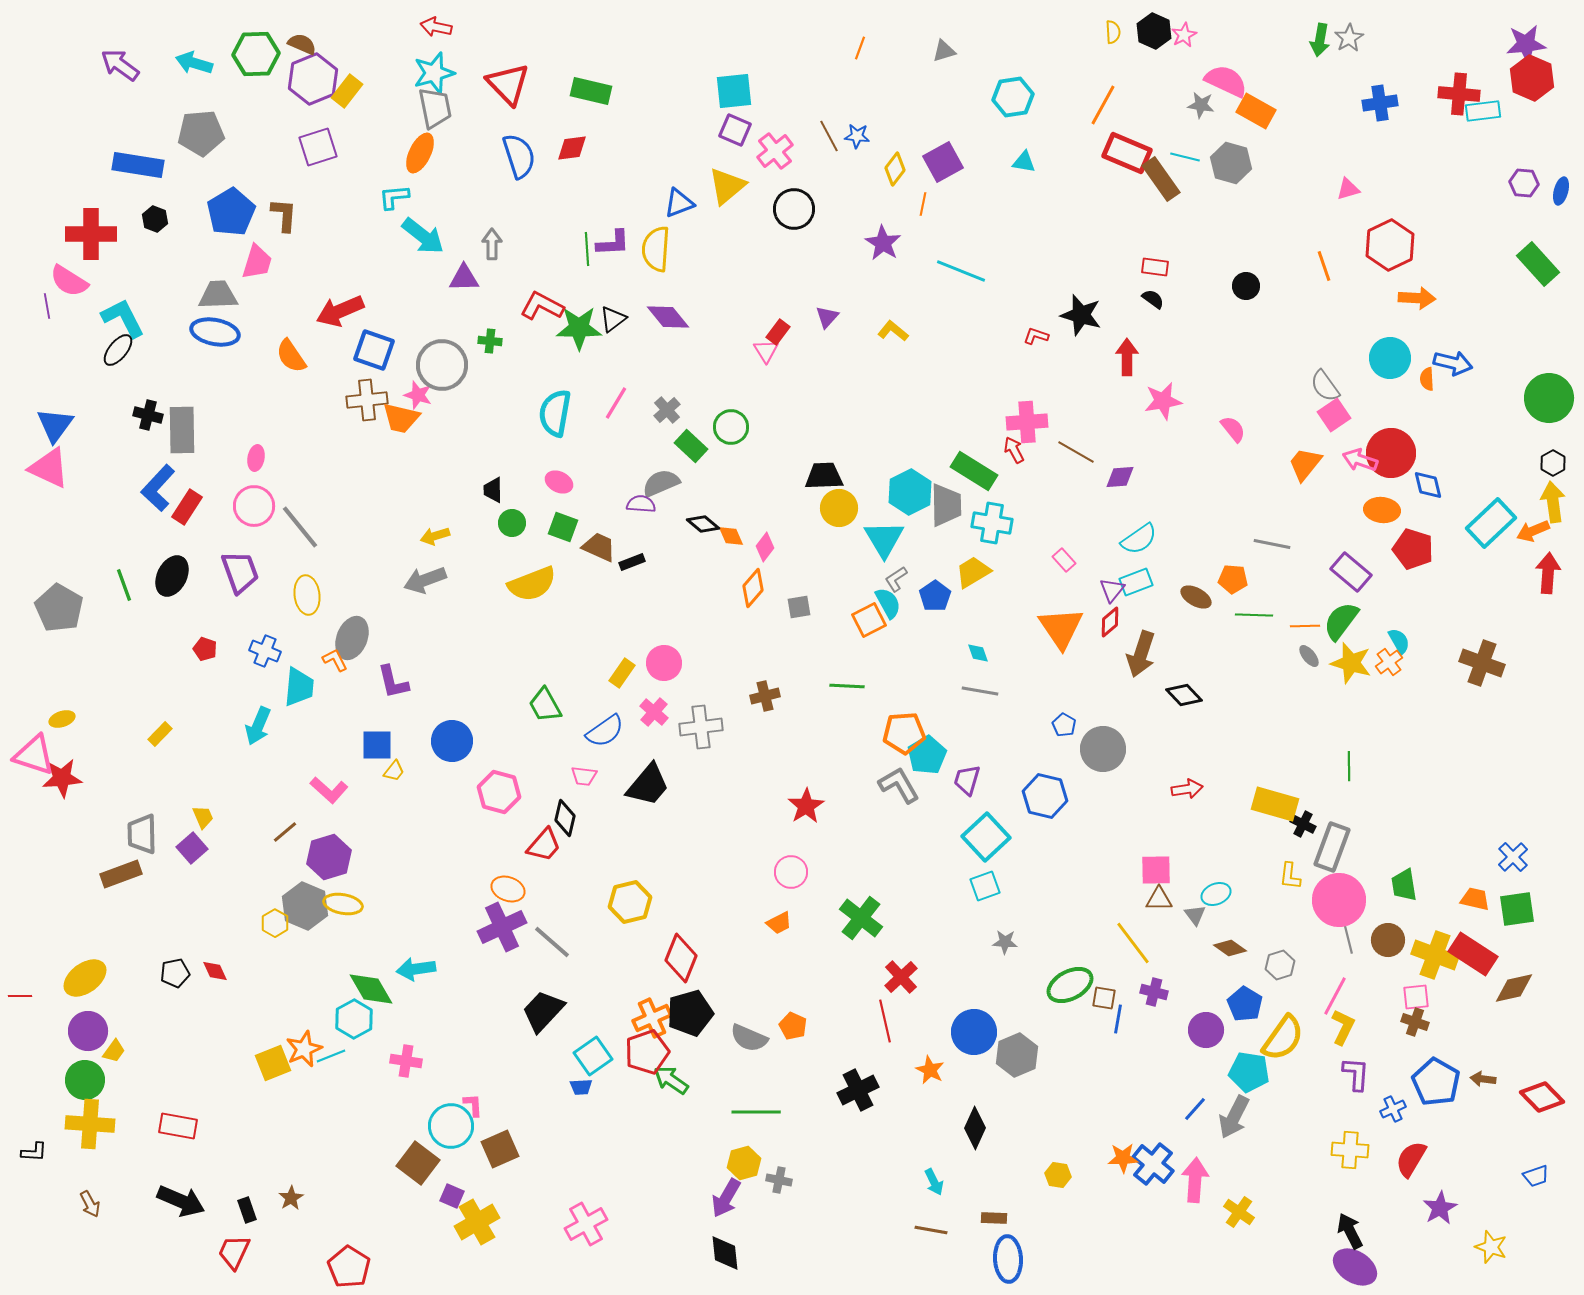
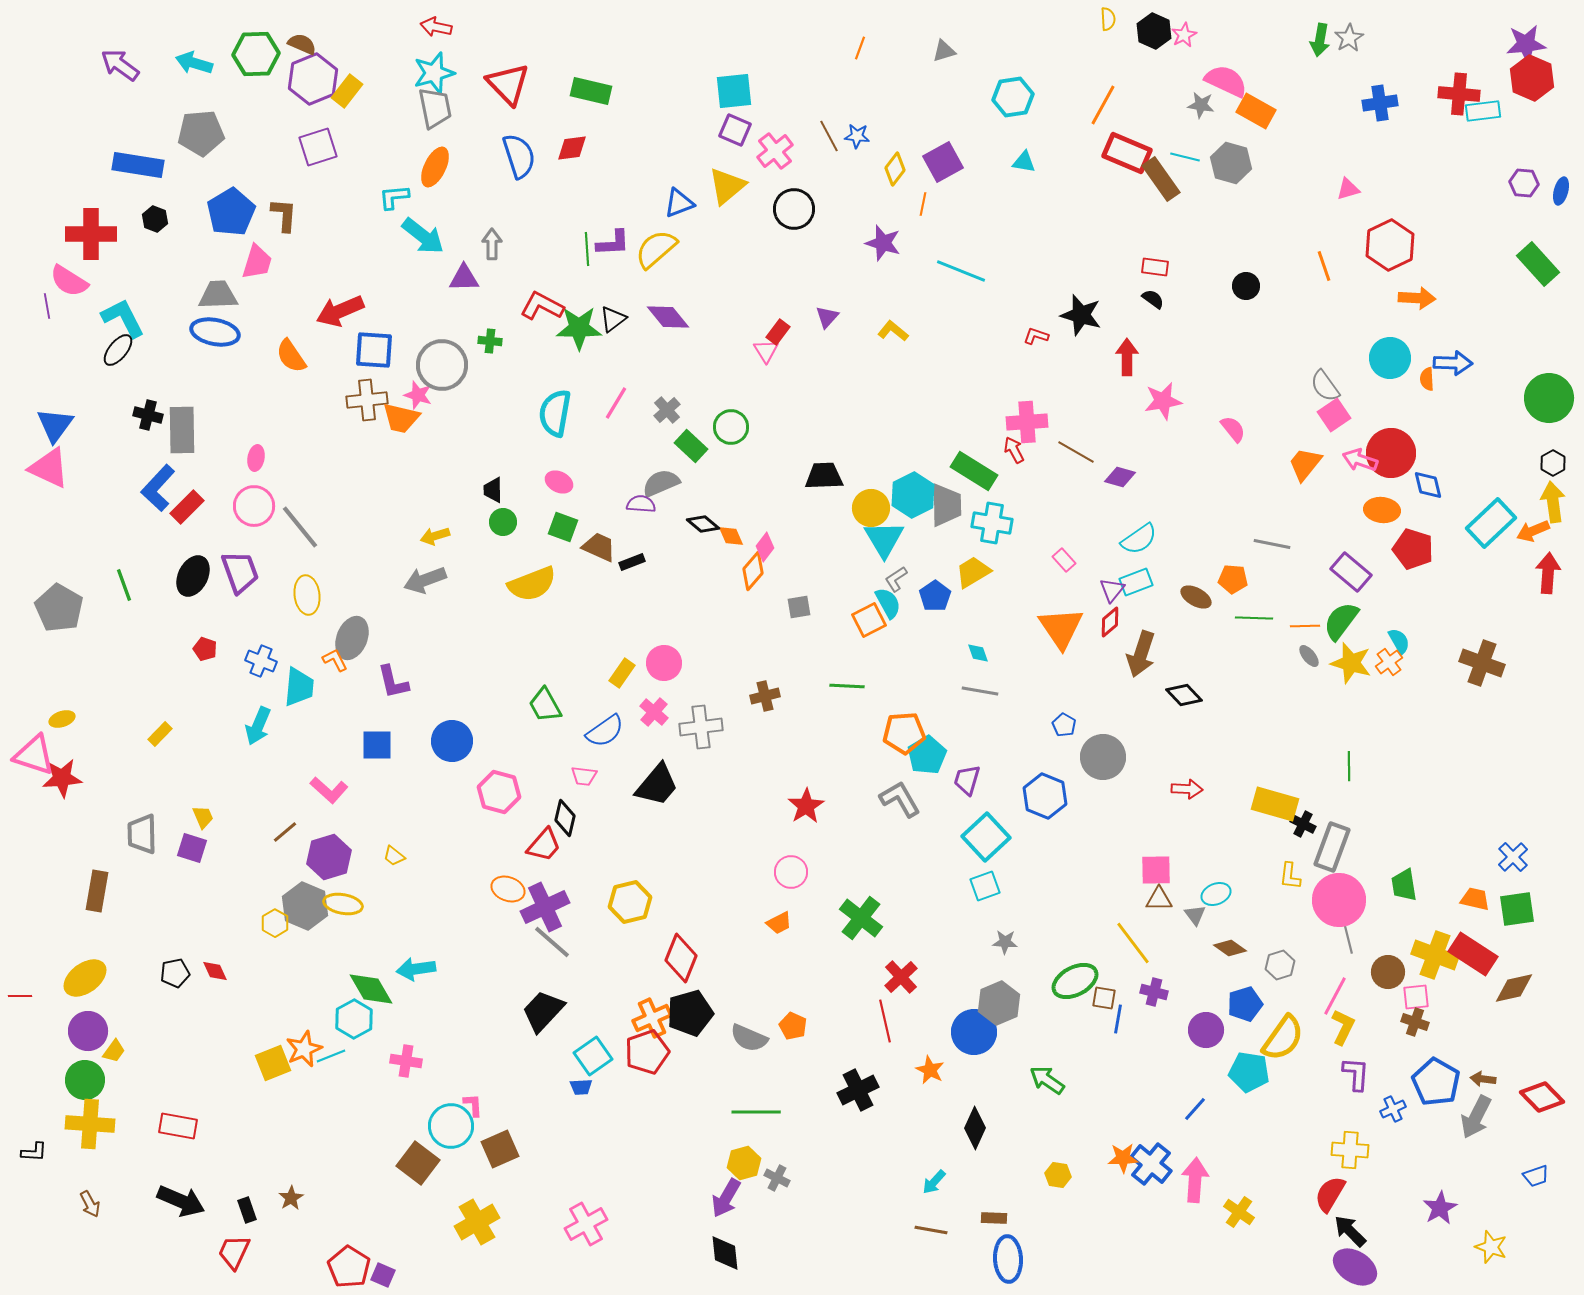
yellow semicircle at (1113, 32): moved 5 px left, 13 px up
orange ellipse at (420, 153): moved 15 px right, 14 px down
purple star at (883, 243): rotated 15 degrees counterclockwise
yellow semicircle at (656, 249): rotated 45 degrees clockwise
blue square at (374, 350): rotated 15 degrees counterclockwise
blue arrow at (1453, 363): rotated 12 degrees counterclockwise
purple diamond at (1120, 477): rotated 20 degrees clockwise
cyan hexagon at (910, 492): moved 3 px right, 3 px down
red rectangle at (187, 507): rotated 12 degrees clockwise
yellow circle at (839, 508): moved 32 px right
green circle at (512, 523): moved 9 px left, 1 px up
black ellipse at (172, 576): moved 21 px right
orange diamond at (753, 588): moved 17 px up
green line at (1254, 615): moved 3 px down
blue cross at (265, 651): moved 4 px left, 10 px down
gray circle at (1103, 749): moved 8 px down
yellow trapezoid at (394, 771): moved 85 px down; rotated 90 degrees clockwise
black trapezoid at (648, 785): moved 9 px right
gray L-shape at (899, 785): moved 1 px right, 14 px down
red arrow at (1187, 789): rotated 12 degrees clockwise
blue hexagon at (1045, 796): rotated 9 degrees clockwise
purple square at (192, 848): rotated 32 degrees counterclockwise
brown rectangle at (121, 874): moved 24 px left, 17 px down; rotated 60 degrees counterclockwise
purple cross at (502, 927): moved 43 px right, 20 px up
brown circle at (1388, 940): moved 32 px down
green ellipse at (1070, 985): moved 5 px right, 4 px up
blue pentagon at (1245, 1004): rotated 24 degrees clockwise
gray hexagon at (1017, 1055): moved 18 px left, 52 px up
green arrow at (671, 1080): moved 376 px right
gray arrow at (1234, 1117): moved 242 px right
red semicircle at (1411, 1159): moved 81 px left, 35 px down
blue cross at (1153, 1164): moved 2 px left
gray cross at (779, 1180): moved 2 px left, 2 px up; rotated 15 degrees clockwise
cyan arrow at (934, 1182): rotated 68 degrees clockwise
purple square at (452, 1196): moved 69 px left, 79 px down
black arrow at (1350, 1231): rotated 18 degrees counterclockwise
